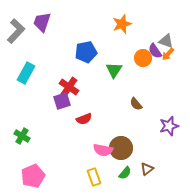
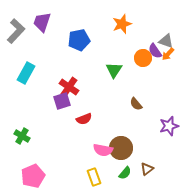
blue pentagon: moved 7 px left, 12 px up
